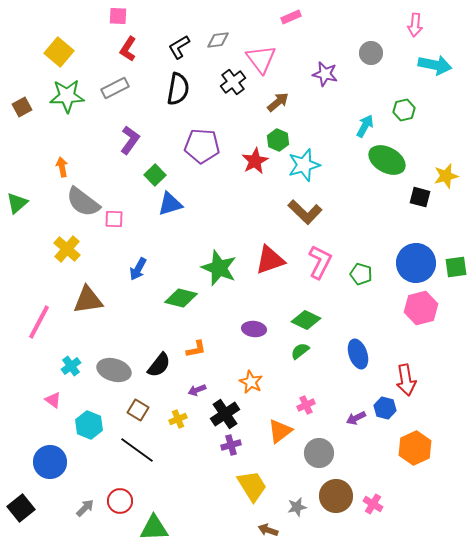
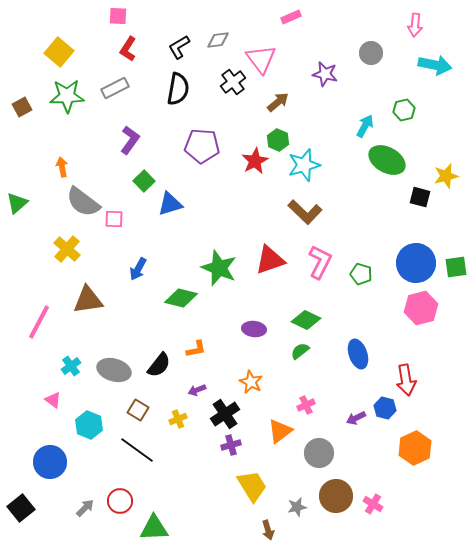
green square at (155, 175): moved 11 px left, 6 px down
brown arrow at (268, 530): rotated 126 degrees counterclockwise
